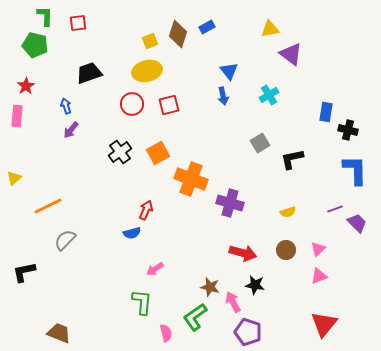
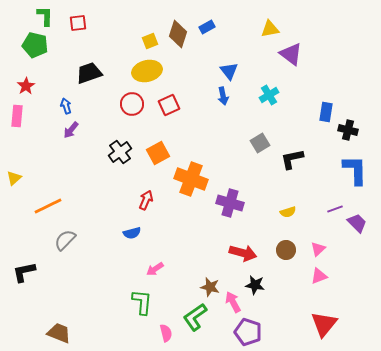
red square at (169, 105): rotated 10 degrees counterclockwise
red arrow at (146, 210): moved 10 px up
